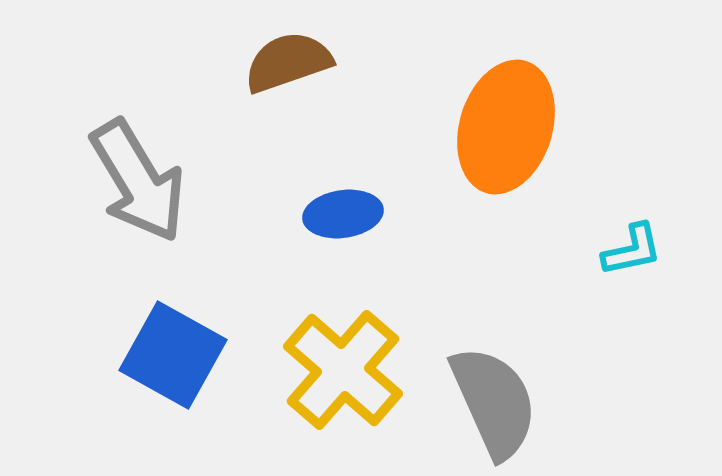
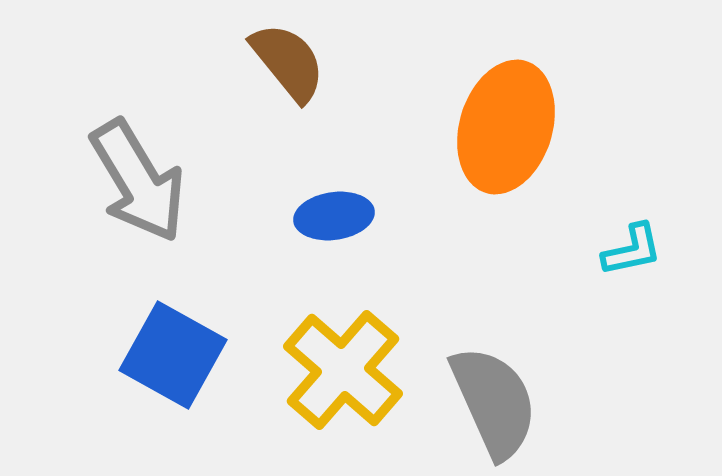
brown semicircle: rotated 70 degrees clockwise
blue ellipse: moved 9 px left, 2 px down
